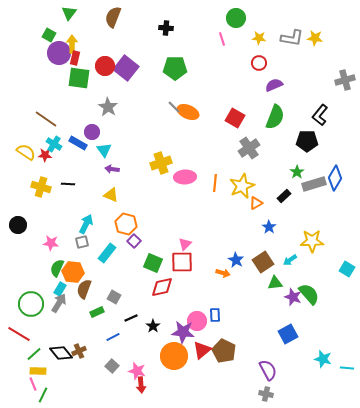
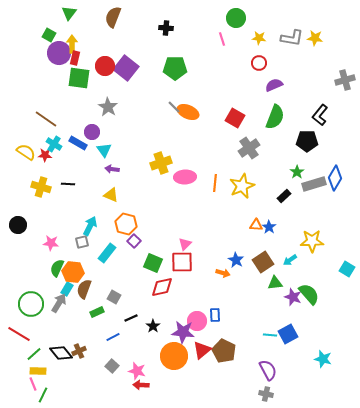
orange triangle at (256, 203): moved 22 px down; rotated 32 degrees clockwise
cyan arrow at (86, 224): moved 4 px right, 2 px down
cyan rectangle at (60, 289): moved 7 px right
cyan line at (347, 368): moved 77 px left, 33 px up
red arrow at (141, 385): rotated 98 degrees clockwise
